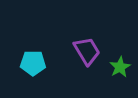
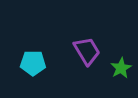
green star: moved 1 px right, 1 px down
